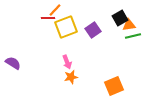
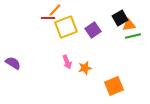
orange star: moved 14 px right, 9 px up
